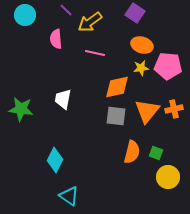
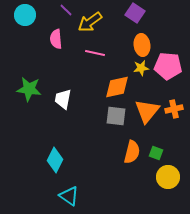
orange ellipse: rotated 65 degrees clockwise
green star: moved 8 px right, 20 px up
